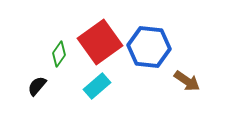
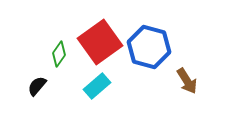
blue hexagon: rotated 9 degrees clockwise
brown arrow: rotated 24 degrees clockwise
